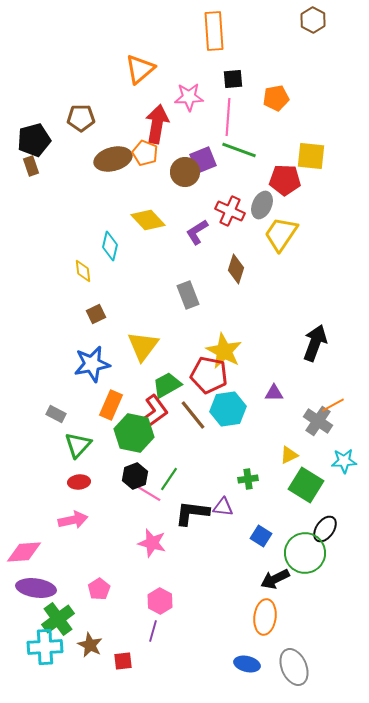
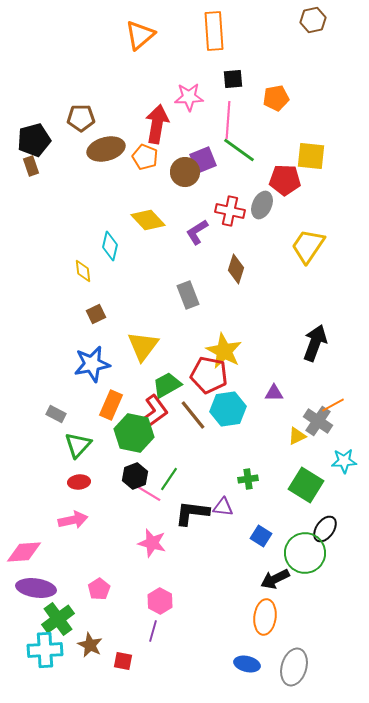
brown hexagon at (313, 20): rotated 20 degrees clockwise
orange triangle at (140, 69): moved 34 px up
pink line at (228, 117): moved 3 px down
green line at (239, 150): rotated 16 degrees clockwise
orange pentagon at (145, 153): moved 4 px down
brown ellipse at (113, 159): moved 7 px left, 10 px up
red cross at (230, 211): rotated 12 degrees counterclockwise
yellow trapezoid at (281, 234): moved 27 px right, 12 px down
yellow triangle at (289, 455): moved 8 px right, 19 px up
cyan cross at (45, 647): moved 3 px down
red square at (123, 661): rotated 18 degrees clockwise
gray ellipse at (294, 667): rotated 39 degrees clockwise
